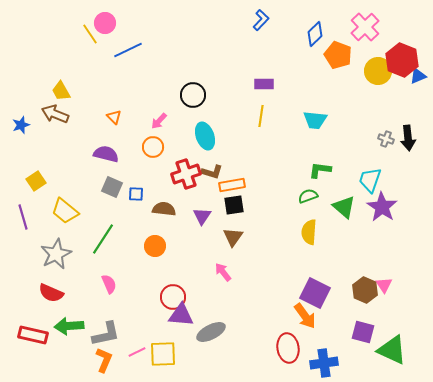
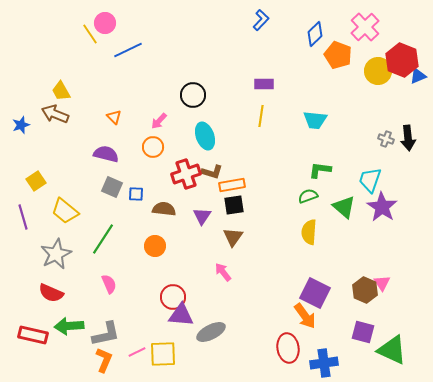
pink triangle at (384, 285): moved 2 px left, 2 px up
